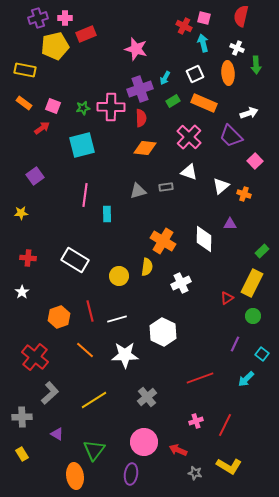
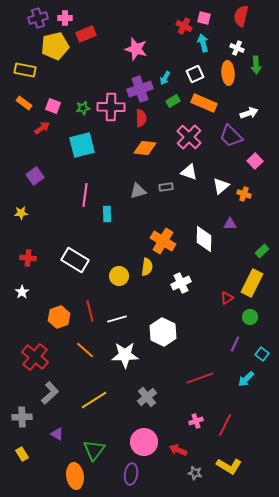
green circle at (253, 316): moved 3 px left, 1 px down
